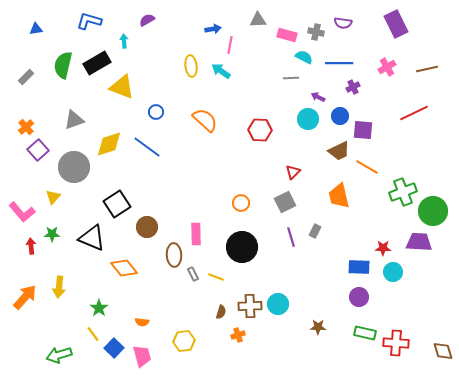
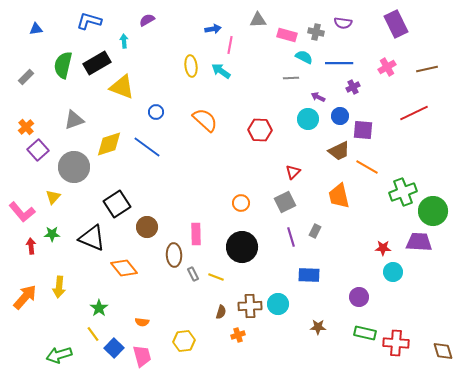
blue rectangle at (359, 267): moved 50 px left, 8 px down
